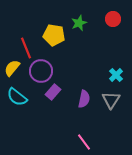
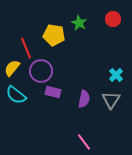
green star: rotated 21 degrees counterclockwise
purple rectangle: rotated 63 degrees clockwise
cyan semicircle: moved 1 px left, 2 px up
